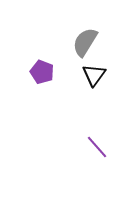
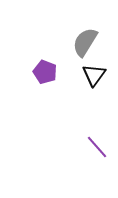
purple pentagon: moved 3 px right
